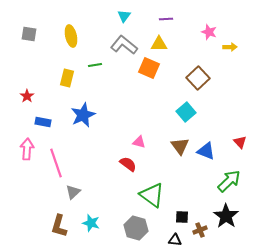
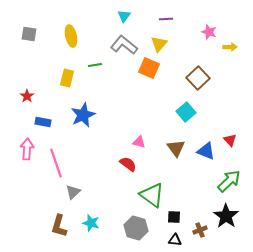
yellow triangle: rotated 48 degrees counterclockwise
red triangle: moved 10 px left, 2 px up
brown triangle: moved 4 px left, 2 px down
black square: moved 8 px left
